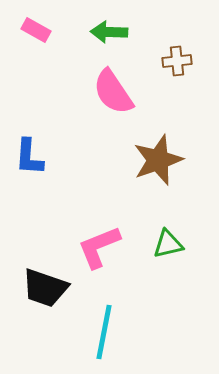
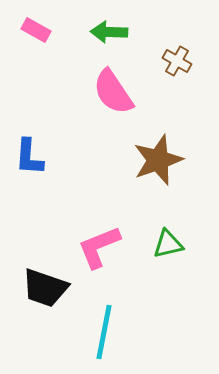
brown cross: rotated 36 degrees clockwise
